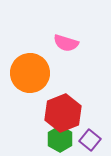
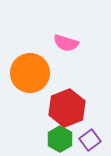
red hexagon: moved 4 px right, 5 px up
purple square: rotated 15 degrees clockwise
